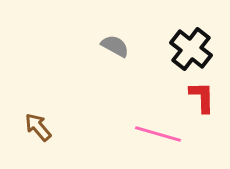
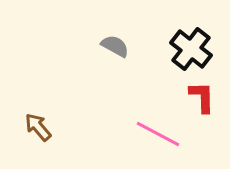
pink line: rotated 12 degrees clockwise
